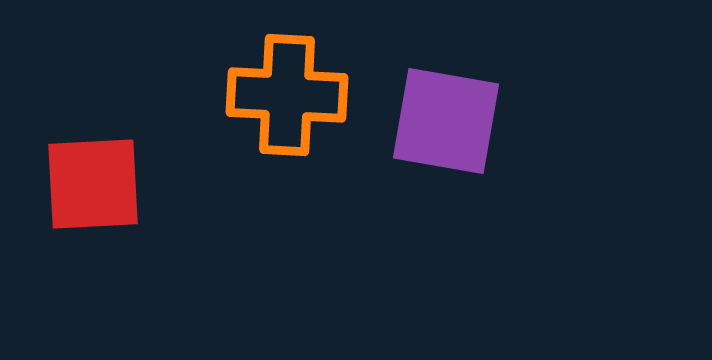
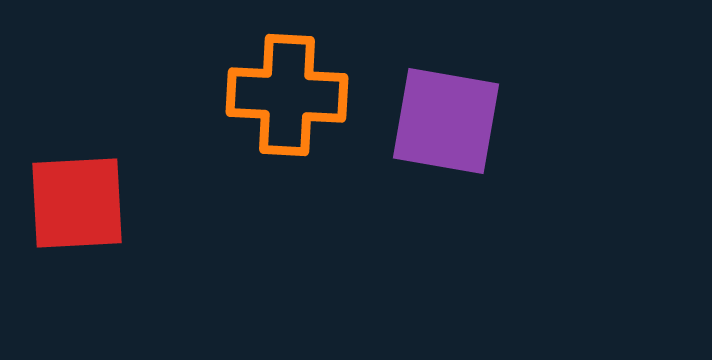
red square: moved 16 px left, 19 px down
